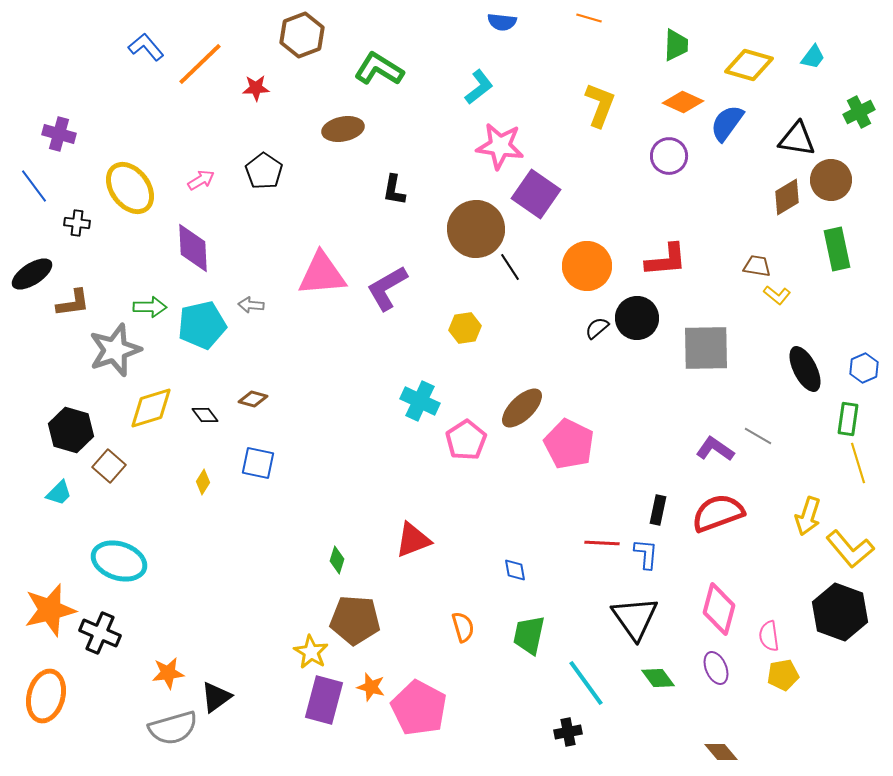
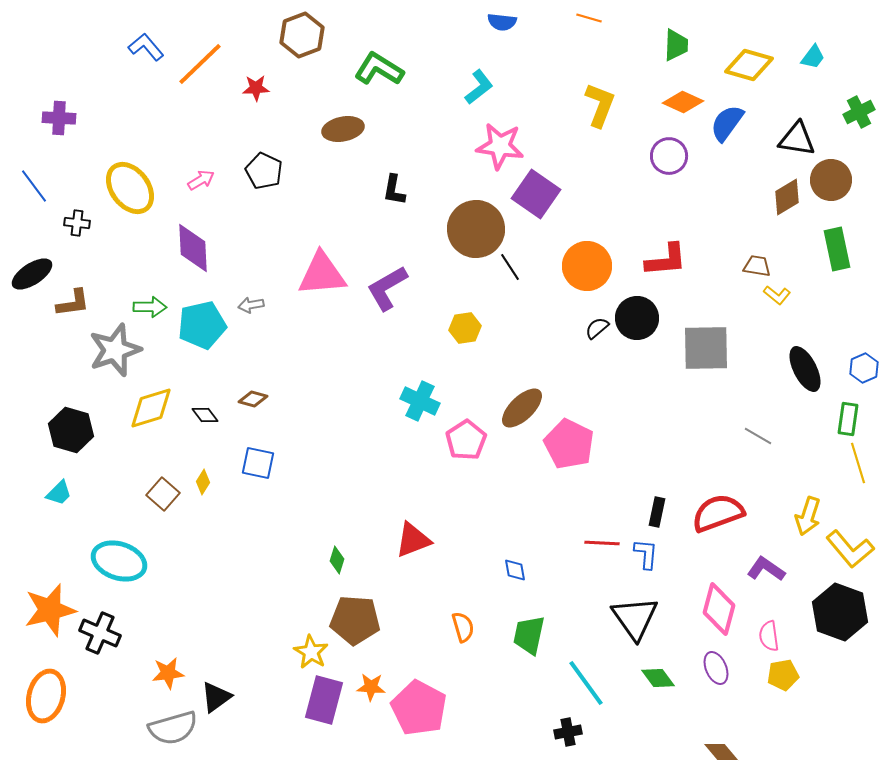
purple cross at (59, 134): moved 16 px up; rotated 12 degrees counterclockwise
black pentagon at (264, 171): rotated 9 degrees counterclockwise
gray arrow at (251, 305): rotated 15 degrees counterclockwise
purple L-shape at (715, 449): moved 51 px right, 120 px down
brown square at (109, 466): moved 54 px right, 28 px down
black rectangle at (658, 510): moved 1 px left, 2 px down
orange star at (371, 687): rotated 12 degrees counterclockwise
